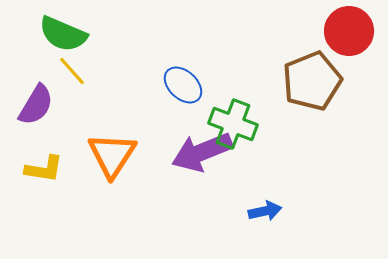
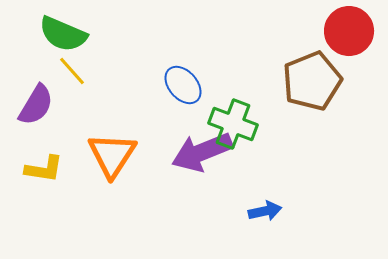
blue ellipse: rotated 6 degrees clockwise
